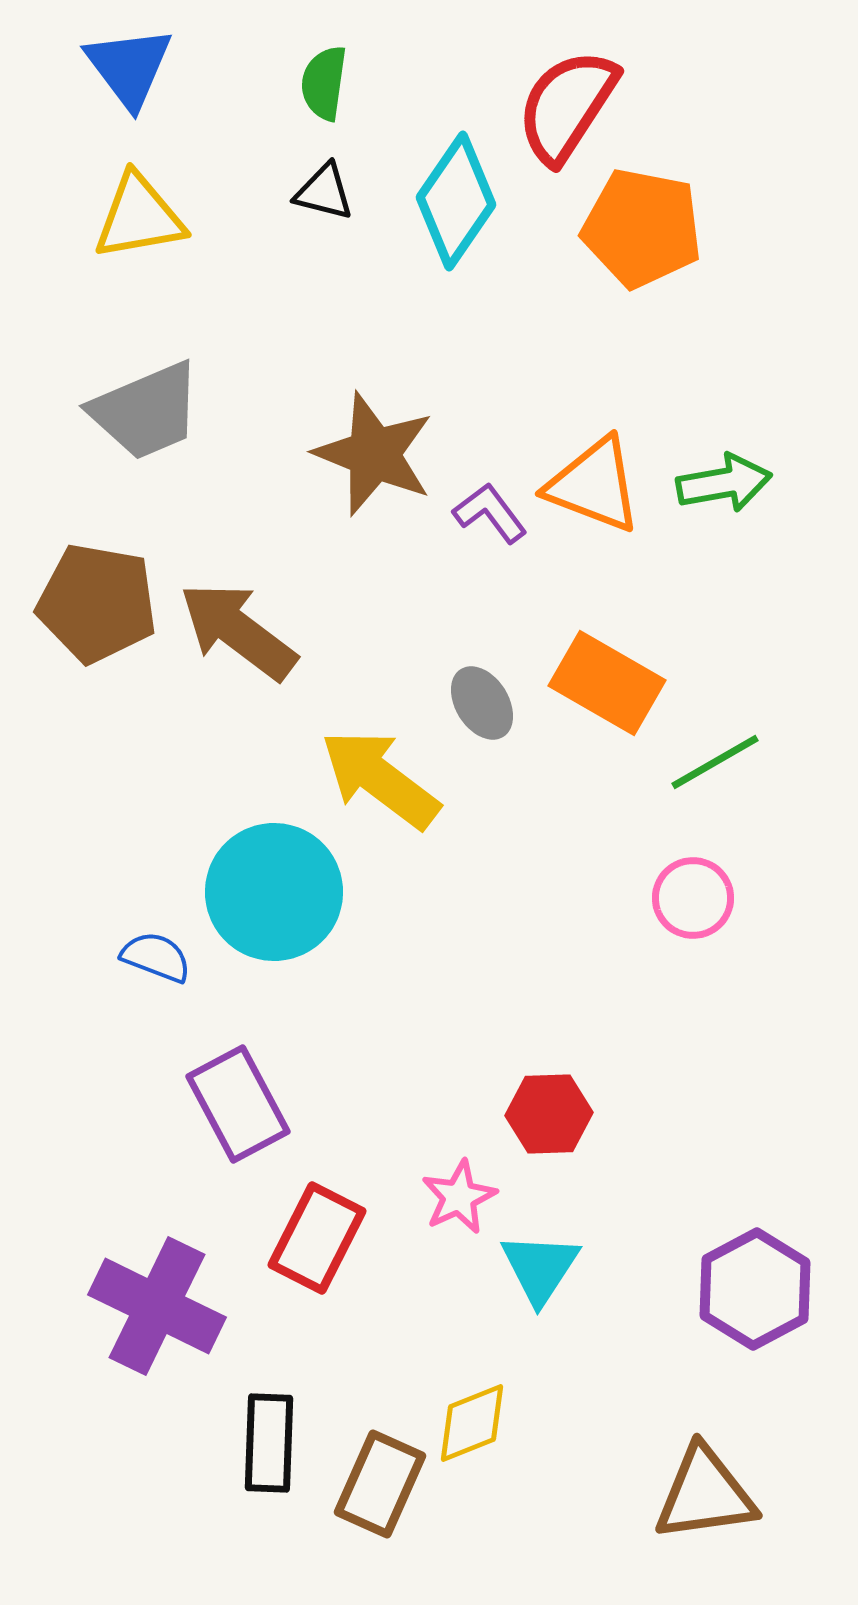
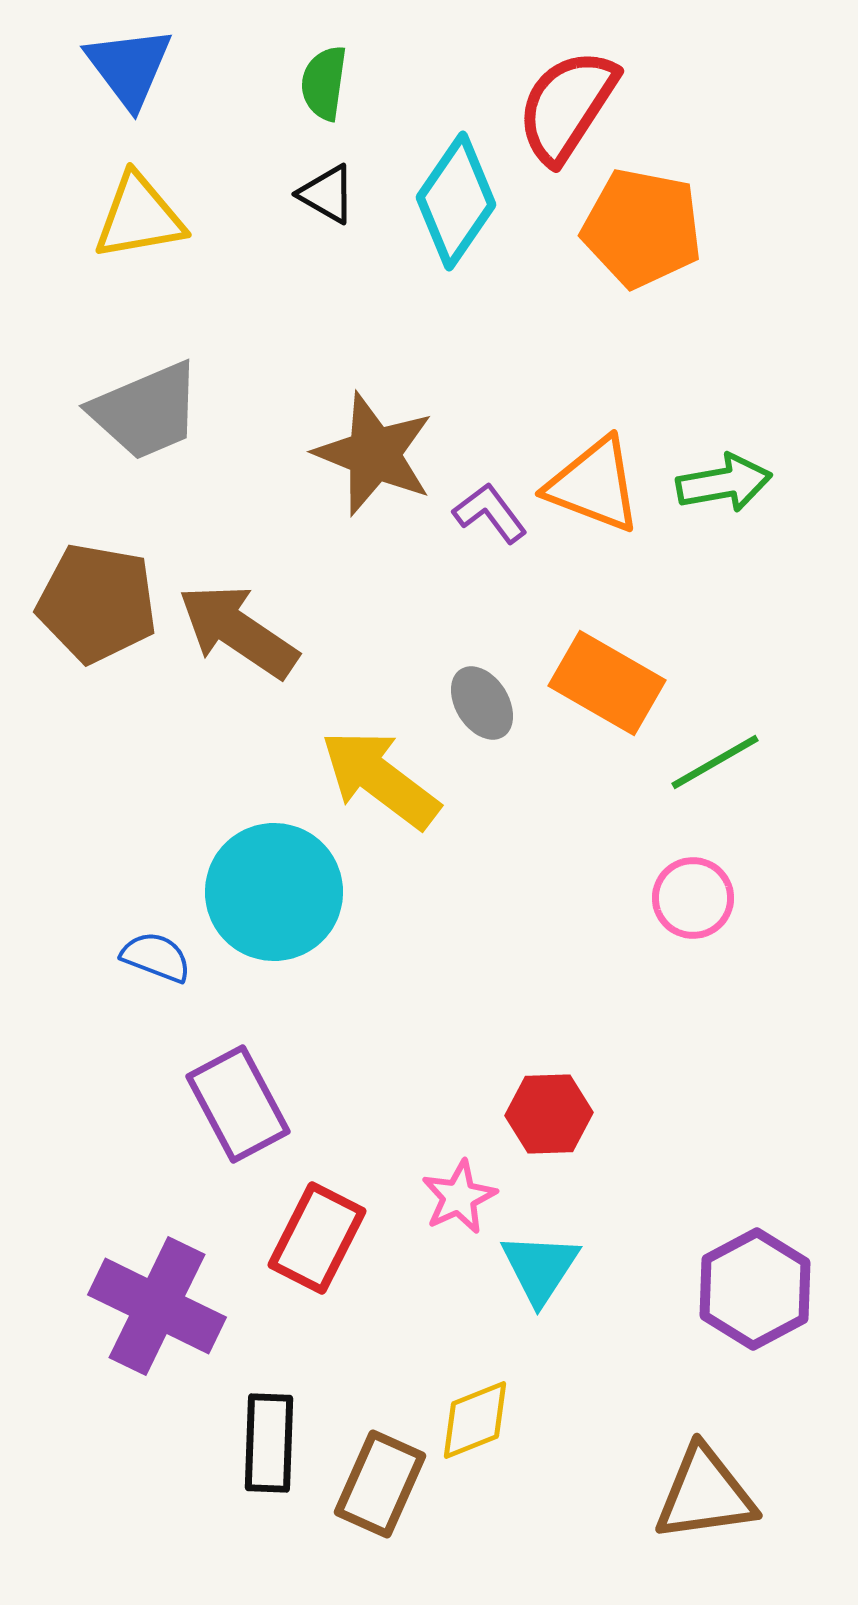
black triangle: moved 3 px right, 2 px down; rotated 16 degrees clockwise
brown arrow: rotated 3 degrees counterclockwise
yellow diamond: moved 3 px right, 3 px up
